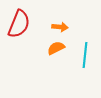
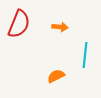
orange semicircle: moved 28 px down
